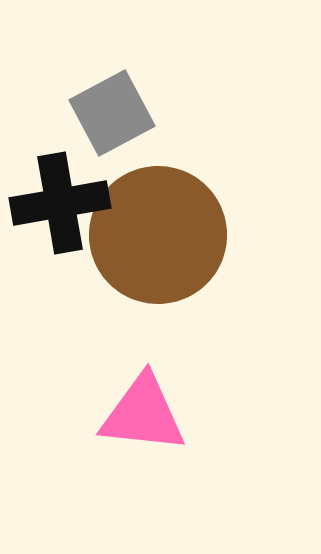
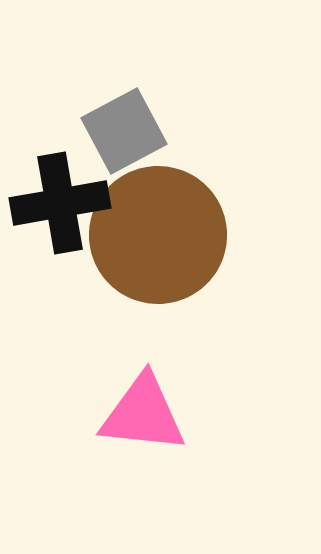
gray square: moved 12 px right, 18 px down
